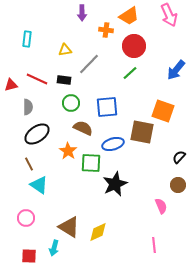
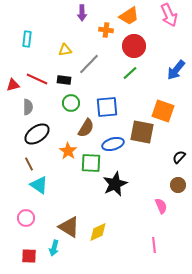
red triangle: moved 2 px right
brown semicircle: moved 3 px right; rotated 96 degrees clockwise
